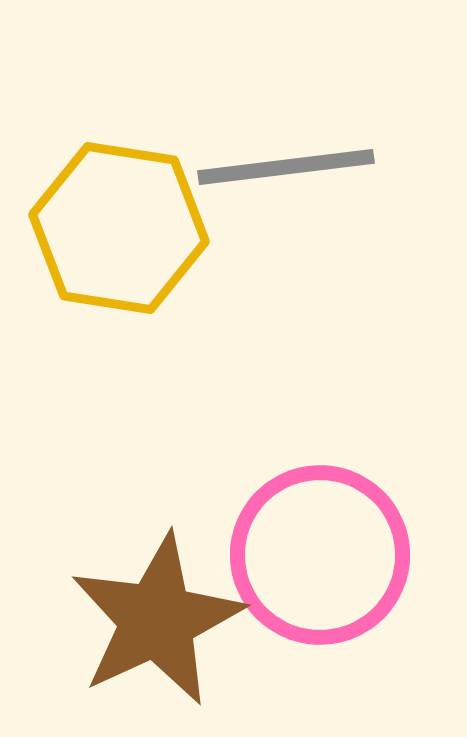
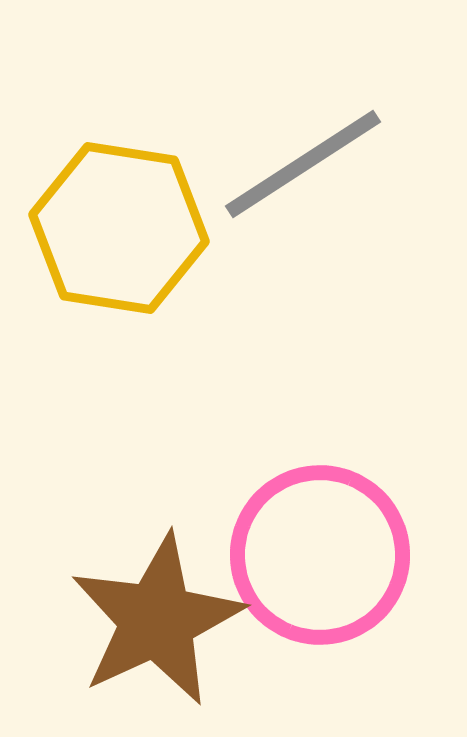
gray line: moved 17 px right, 3 px up; rotated 26 degrees counterclockwise
